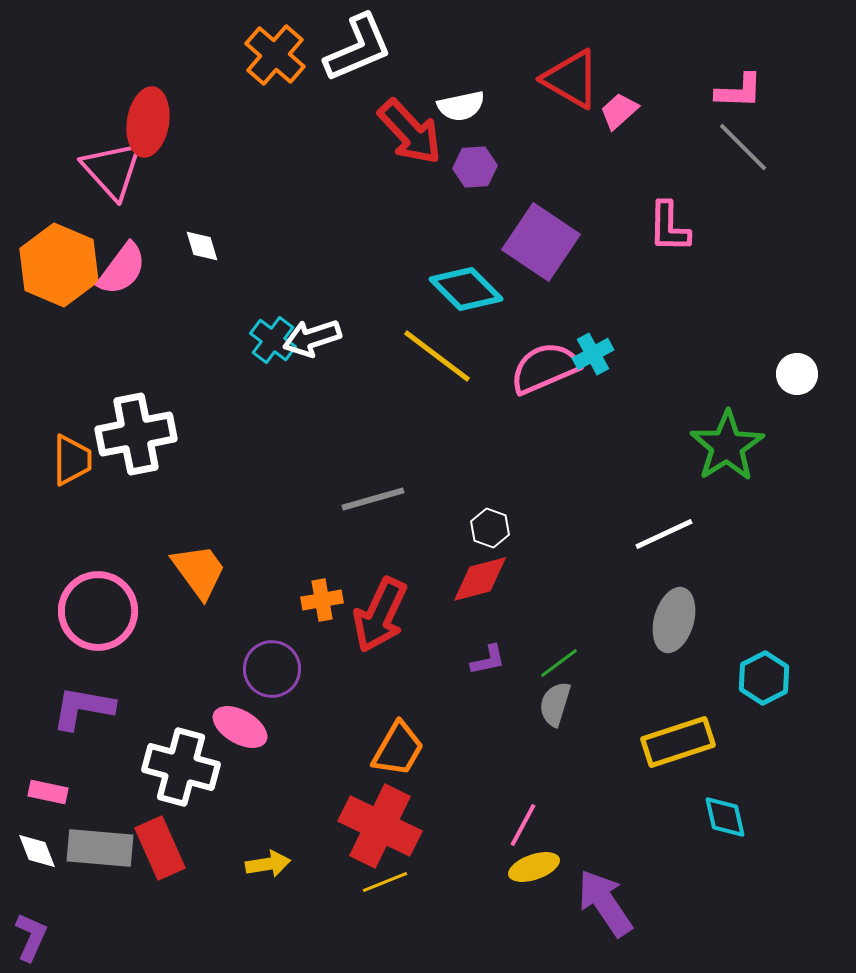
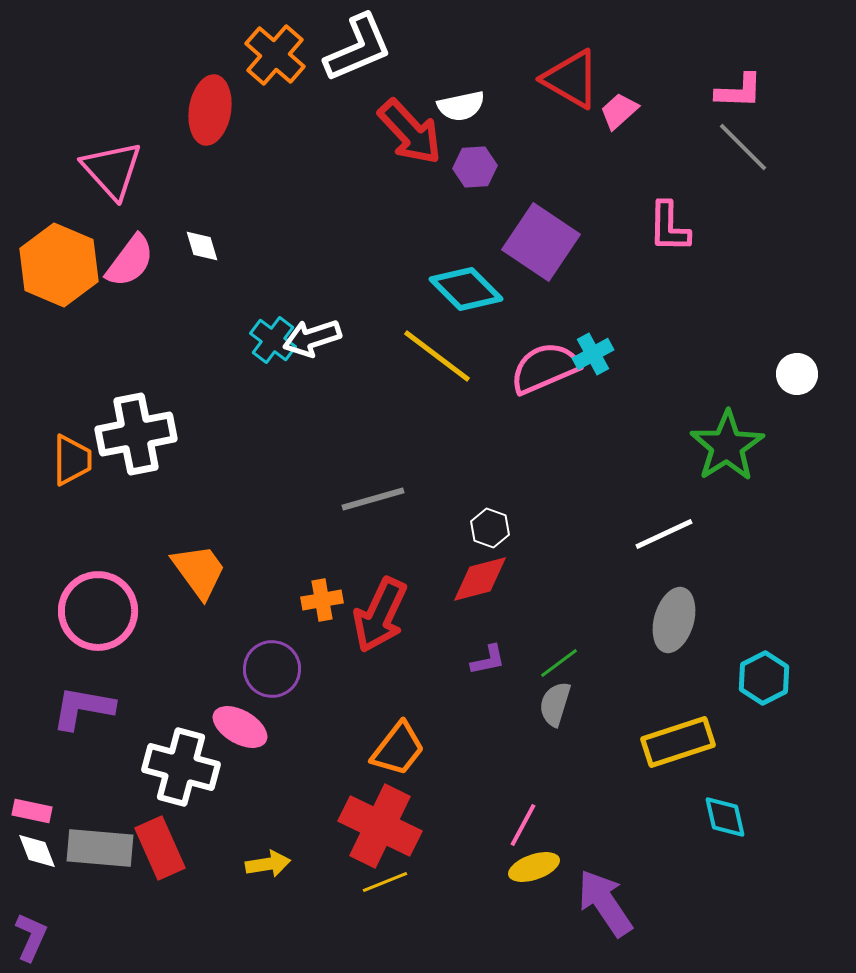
red ellipse at (148, 122): moved 62 px right, 12 px up
pink semicircle at (122, 269): moved 8 px right, 8 px up
orange trapezoid at (398, 749): rotated 8 degrees clockwise
pink rectangle at (48, 792): moved 16 px left, 19 px down
